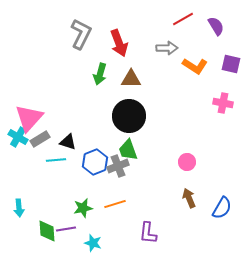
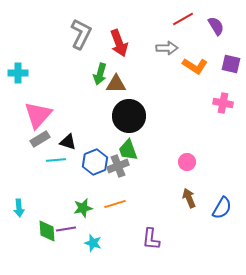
brown triangle: moved 15 px left, 5 px down
pink triangle: moved 9 px right, 3 px up
cyan cross: moved 64 px up; rotated 30 degrees counterclockwise
purple L-shape: moved 3 px right, 6 px down
